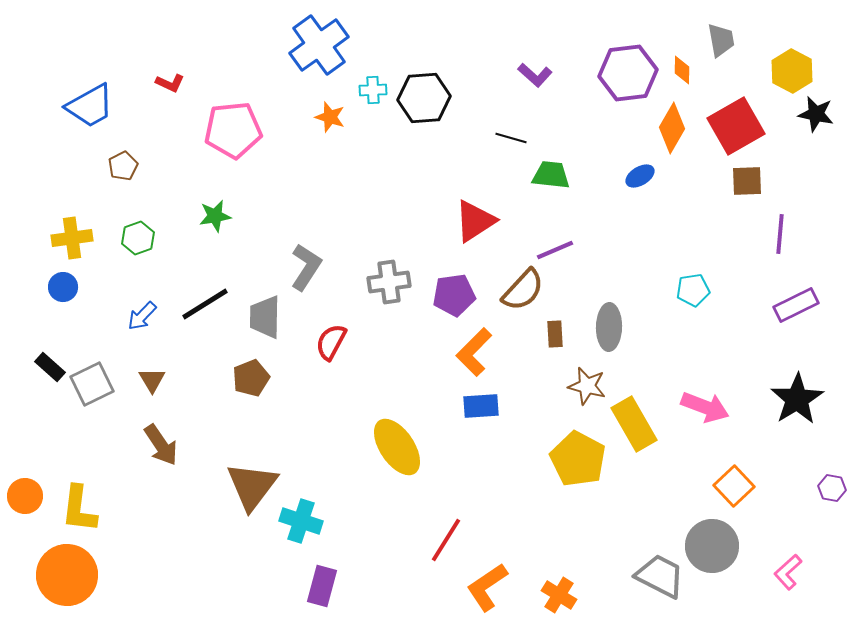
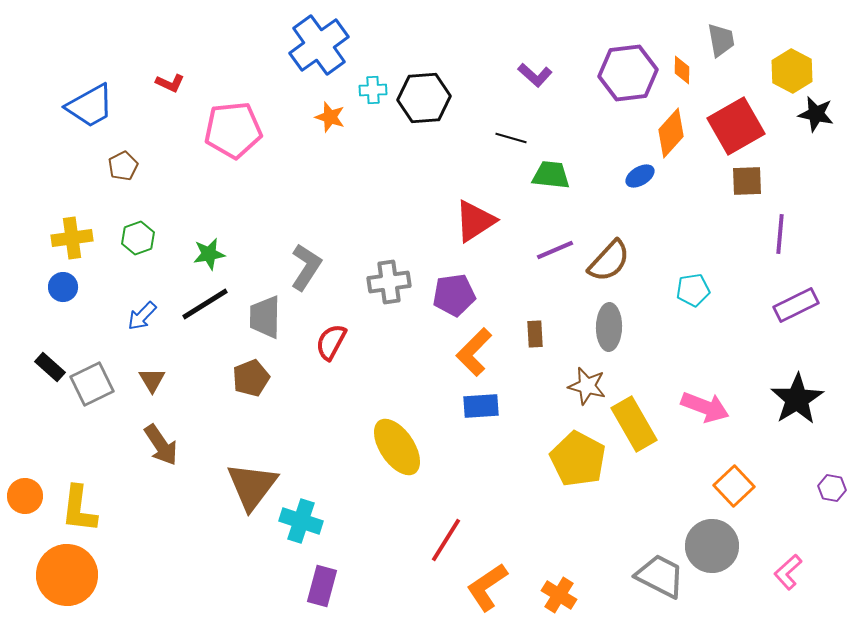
orange diamond at (672, 128): moved 1 px left, 5 px down; rotated 12 degrees clockwise
green star at (215, 216): moved 6 px left, 38 px down
brown semicircle at (523, 290): moved 86 px right, 29 px up
brown rectangle at (555, 334): moved 20 px left
